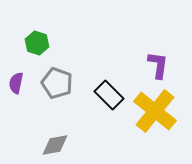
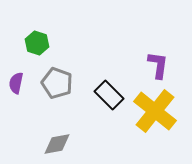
gray diamond: moved 2 px right, 1 px up
